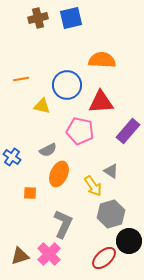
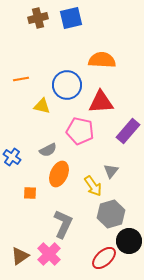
gray triangle: rotated 35 degrees clockwise
brown triangle: rotated 18 degrees counterclockwise
